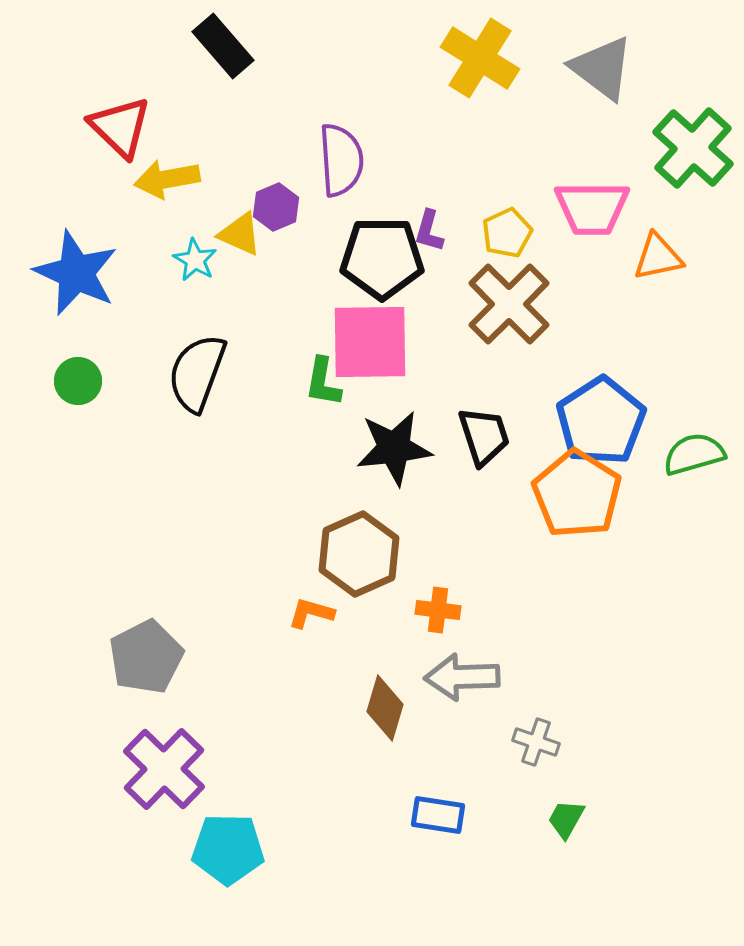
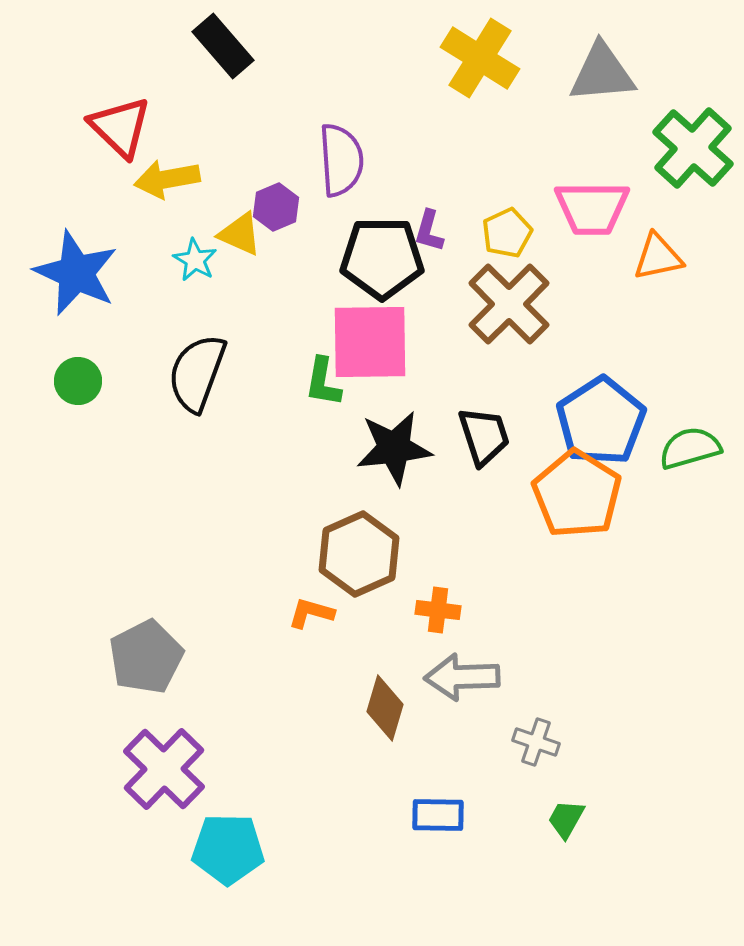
gray triangle: moved 5 px down; rotated 42 degrees counterclockwise
green semicircle: moved 4 px left, 6 px up
blue rectangle: rotated 8 degrees counterclockwise
